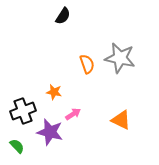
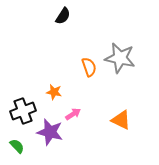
orange semicircle: moved 2 px right, 3 px down
